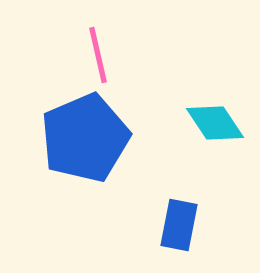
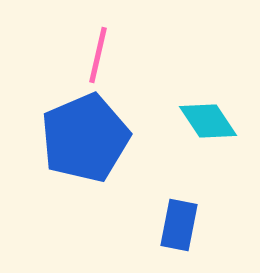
pink line: rotated 26 degrees clockwise
cyan diamond: moved 7 px left, 2 px up
